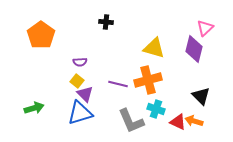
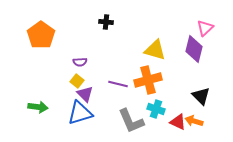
yellow triangle: moved 1 px right, 2 px down
green arrow: moved 4 px right, 1 px up; rotated 24 degrees clockwise
